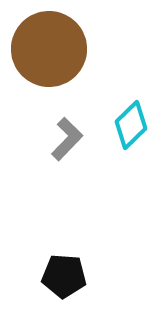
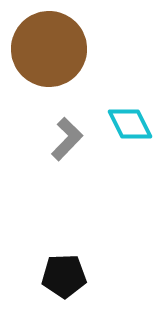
cyan diamond: moved 1 px left, 1 px up; rotated 72 degrees counterclockwise
black pentagon: rotated 6 degrees counterclockwise
